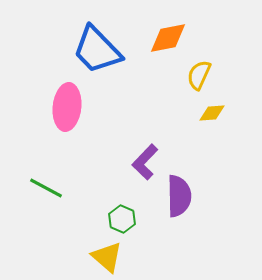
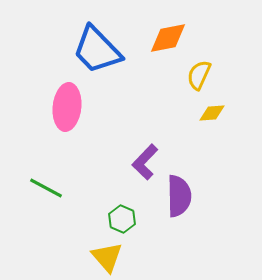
yellow triangle: rotated 8 degrees clockwise
